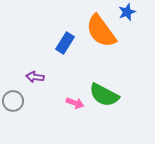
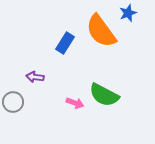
blue star: moved 1 px right, 1 px down
gray circle: moved 1 px down
